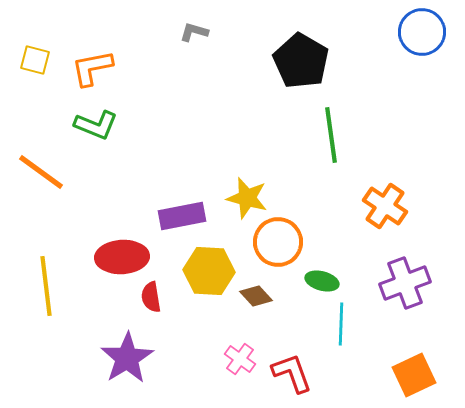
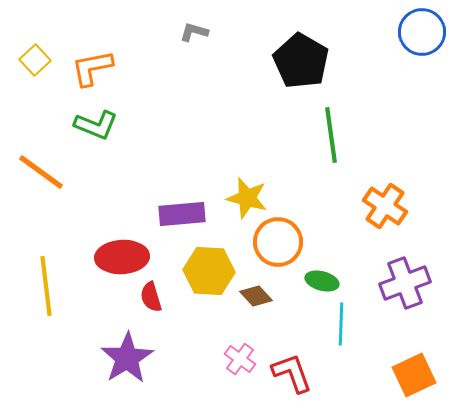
yellow square: rotated 32 degrees clockwise
purple rectangle: moved 2 px up; rotated 6 degrees clockwise
red semicircle: rotated 8 degrees counterclockwise
